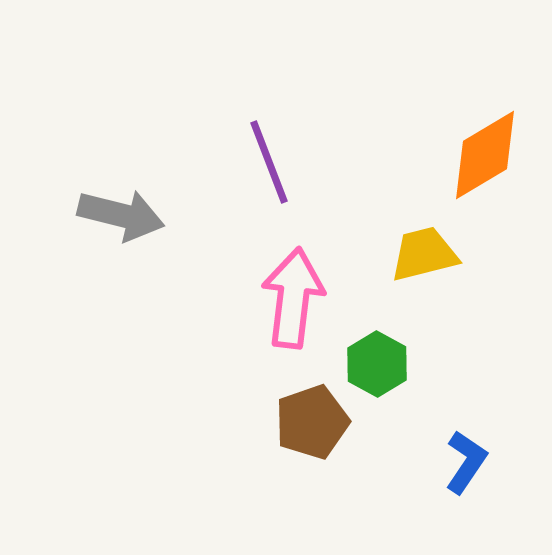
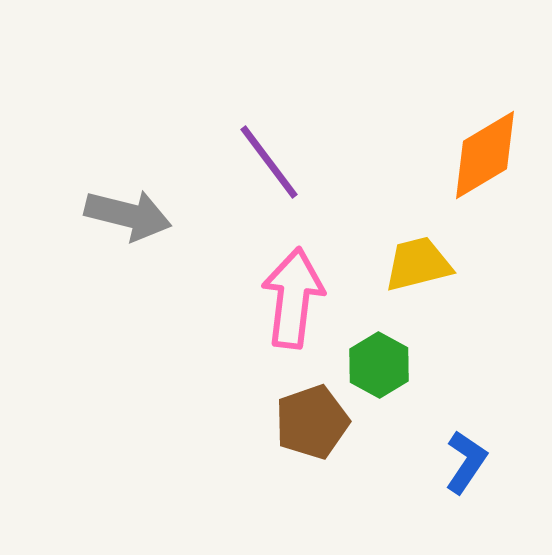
purple line: rotated 16 degrees counterclockwise
gray arrow: moved 7 px right
yellow trapezoid: moved 6 px left, 10 px down
green hexagon: moved 2 px right, 1 px down
